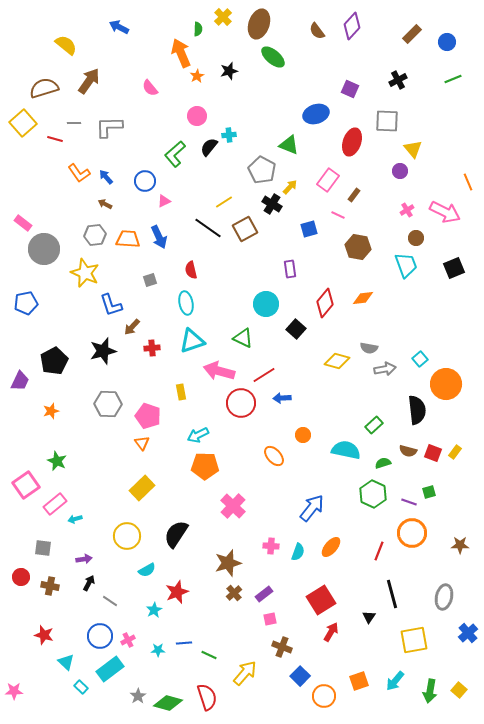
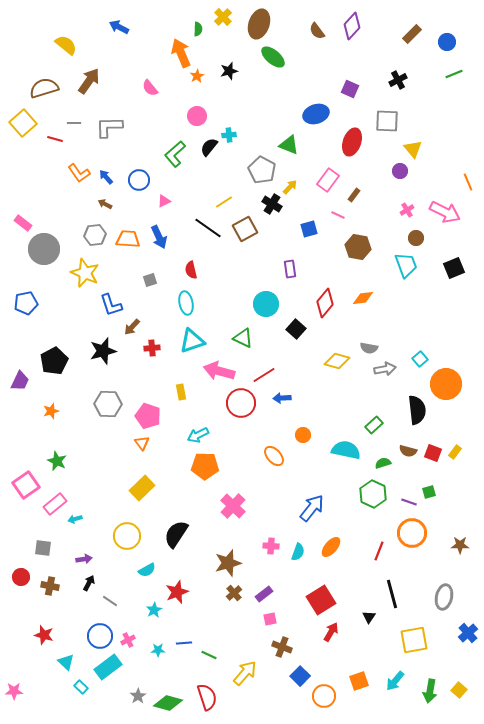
green line at (453, 79): moved 1 px right, 5 px up
blue circle at (145, 181): moved 6 px left, 1 px up
cyan rectangle at (110, 669): moved 2 px left, 2 px up
